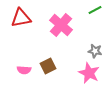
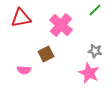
green line: rotated 16 degrees counterclockwise
brown square: moved 2 px left, 12 px up
